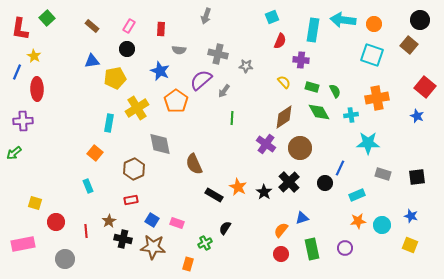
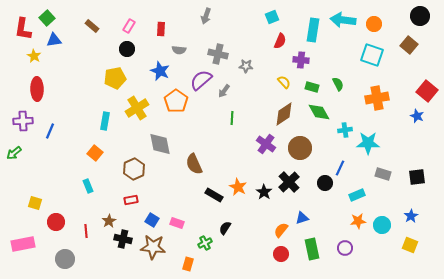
black circle at (420, 20): moved 4 px up
red L-shape at (20, 29): moved 3 px right
blue triangle at (92, 61): moved 38 px left, 21 px up
blue line at (17, 72): moved 33 px right, 59 px down
red square at (425, 87): moved 2 px right, 4 px down
green semicircle at (335, 91): moved 3 px right, 7 px up
cyan cross at (351, 115): moved 6 px left, 15 px down
brown diamond at (284, 117): moved 3 px up
cyan rectangle at (109, 123): moved 4 px left, 2 px up
blue star at (411, 216): rotated 24 degrees clockwise
